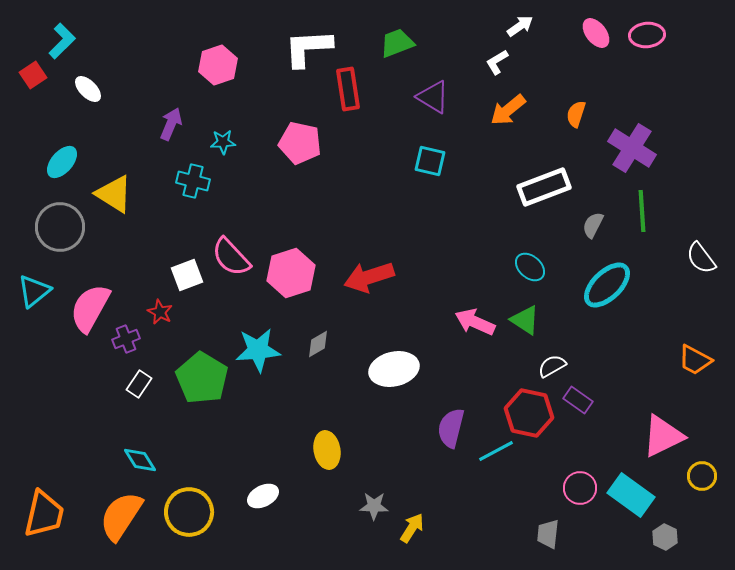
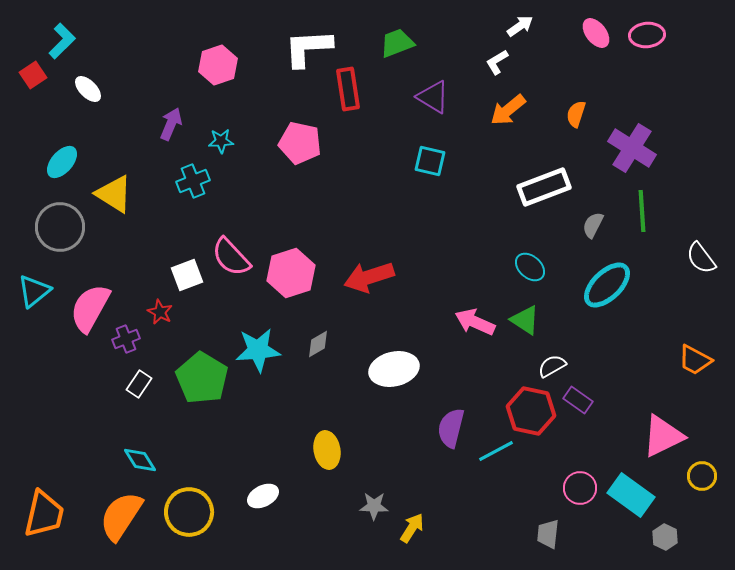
cyan star at (223, 142): moved 2 px left, 1 px up
cyan cross at (193, 181): rotated 36 degrees counterclockwise
red hexagon at (529, 413): moved 2 px right, 2 px up
